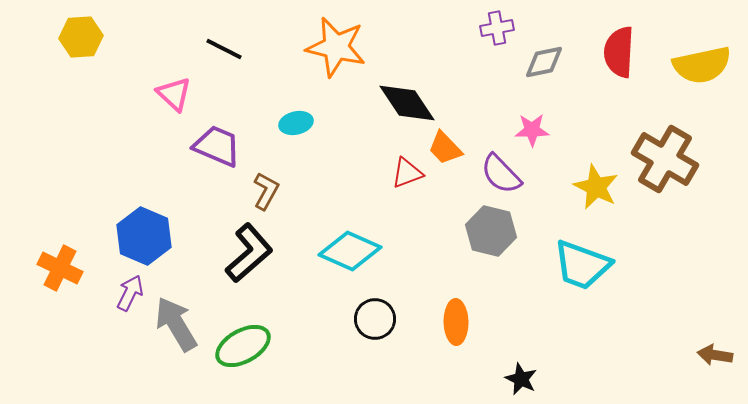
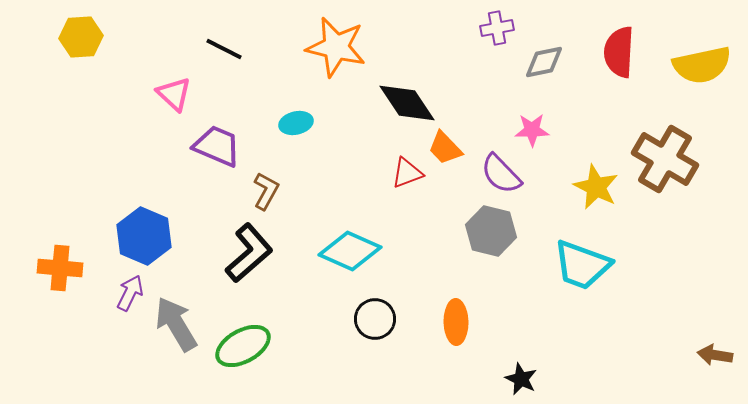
orange cross: rotated 21 degrees counterclockwise
